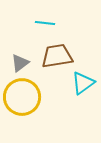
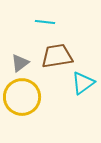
cyan line: moved 1 px up
